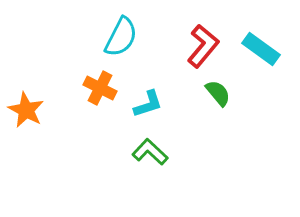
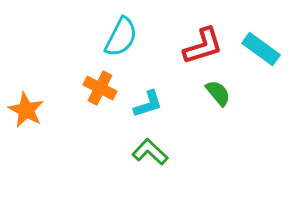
red L-shape: rotated 33 degrees clockwise
